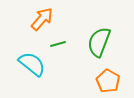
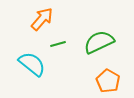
green semicircle: rotated 44 degrees clockwise
